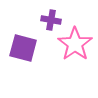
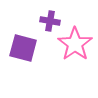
purple cross: moved 1 px left, 1 px down
